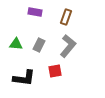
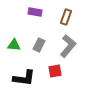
green triangle: moved 2 px left, 1 px down
